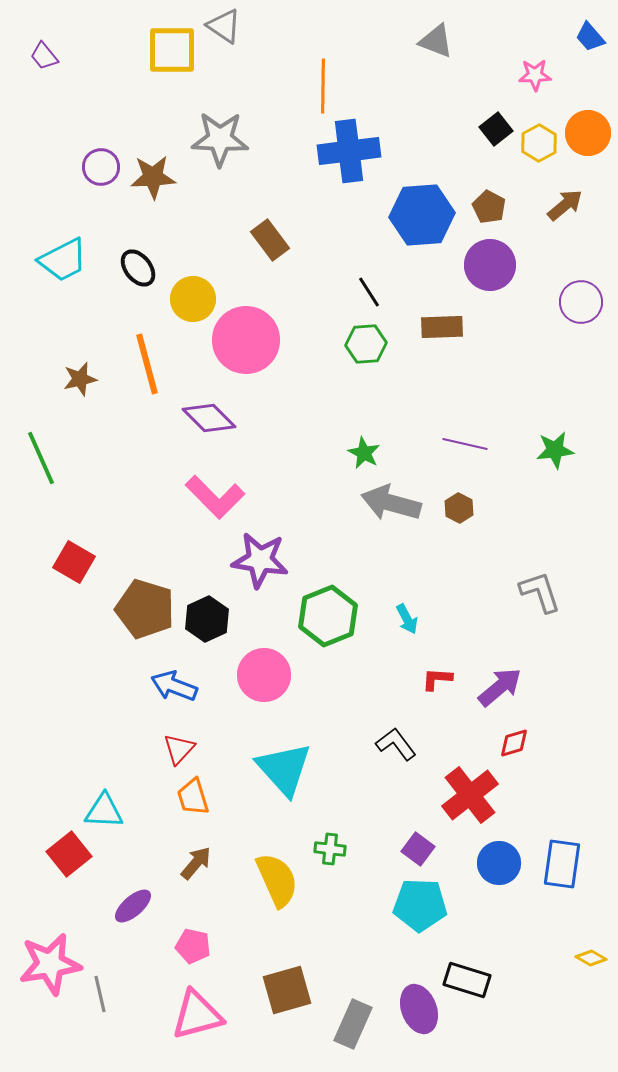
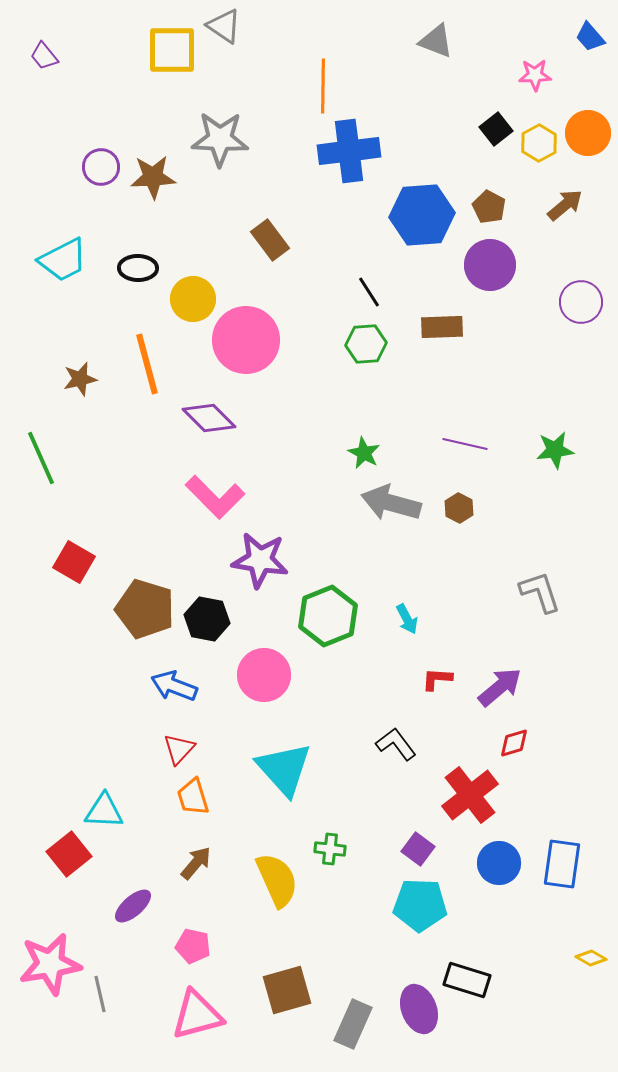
black ellipse at (138, 268): rotated 51 degrees counterclockwise
black hexagon at (207, 619): rotated 24 degrees counterclockwise
